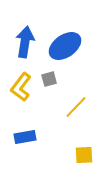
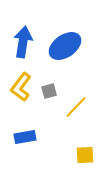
blue arrow: moved 2 px left
gray square: moved 12 px down
yellow square: moved 1 px right
